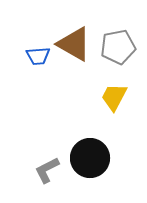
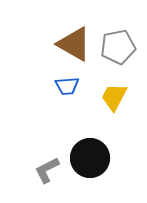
blue trapezoid: moved 29 px right, 30 px down
